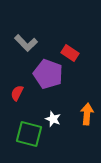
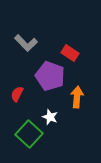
purple pentagon: moved 2 px right, 2 px down
red semicircle: moved 1 px down
orange arrow: moved 10 px left, 17 px up
white star: moved 3 px left, 2 px up
green square: rotated 28 degrees clockwise
